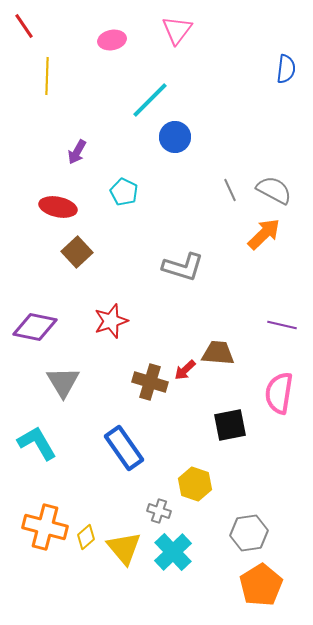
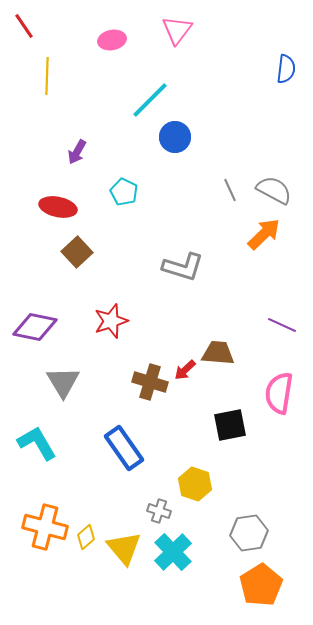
purple line: rotated 12 degrees clockwise
